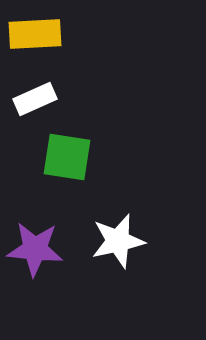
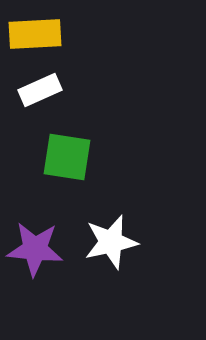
white rectangle: moved 5 px right, 9 px up
white star: moved 7 px left, 1 px down
